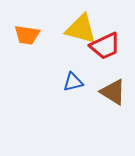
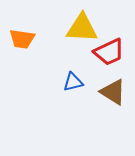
yellow triangle: moved 1 px right, 1 px up; rotated 12 degrees counterclockwise
orange trapezoid: moved 5 px left, 4 px down
red trapezoid: moved 4 px right, 6 px down
